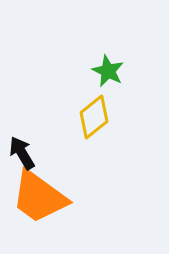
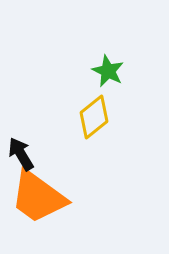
black arrow: moved 1 px left, 1 px down
orange trapezoid: moved 1 px left
